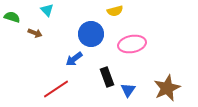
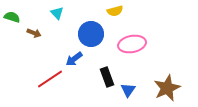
cyan triangle: moved 10 px right, 3 px down
brown arrow: moved 1 px left
red line: moved 6 px left, 10 px up
